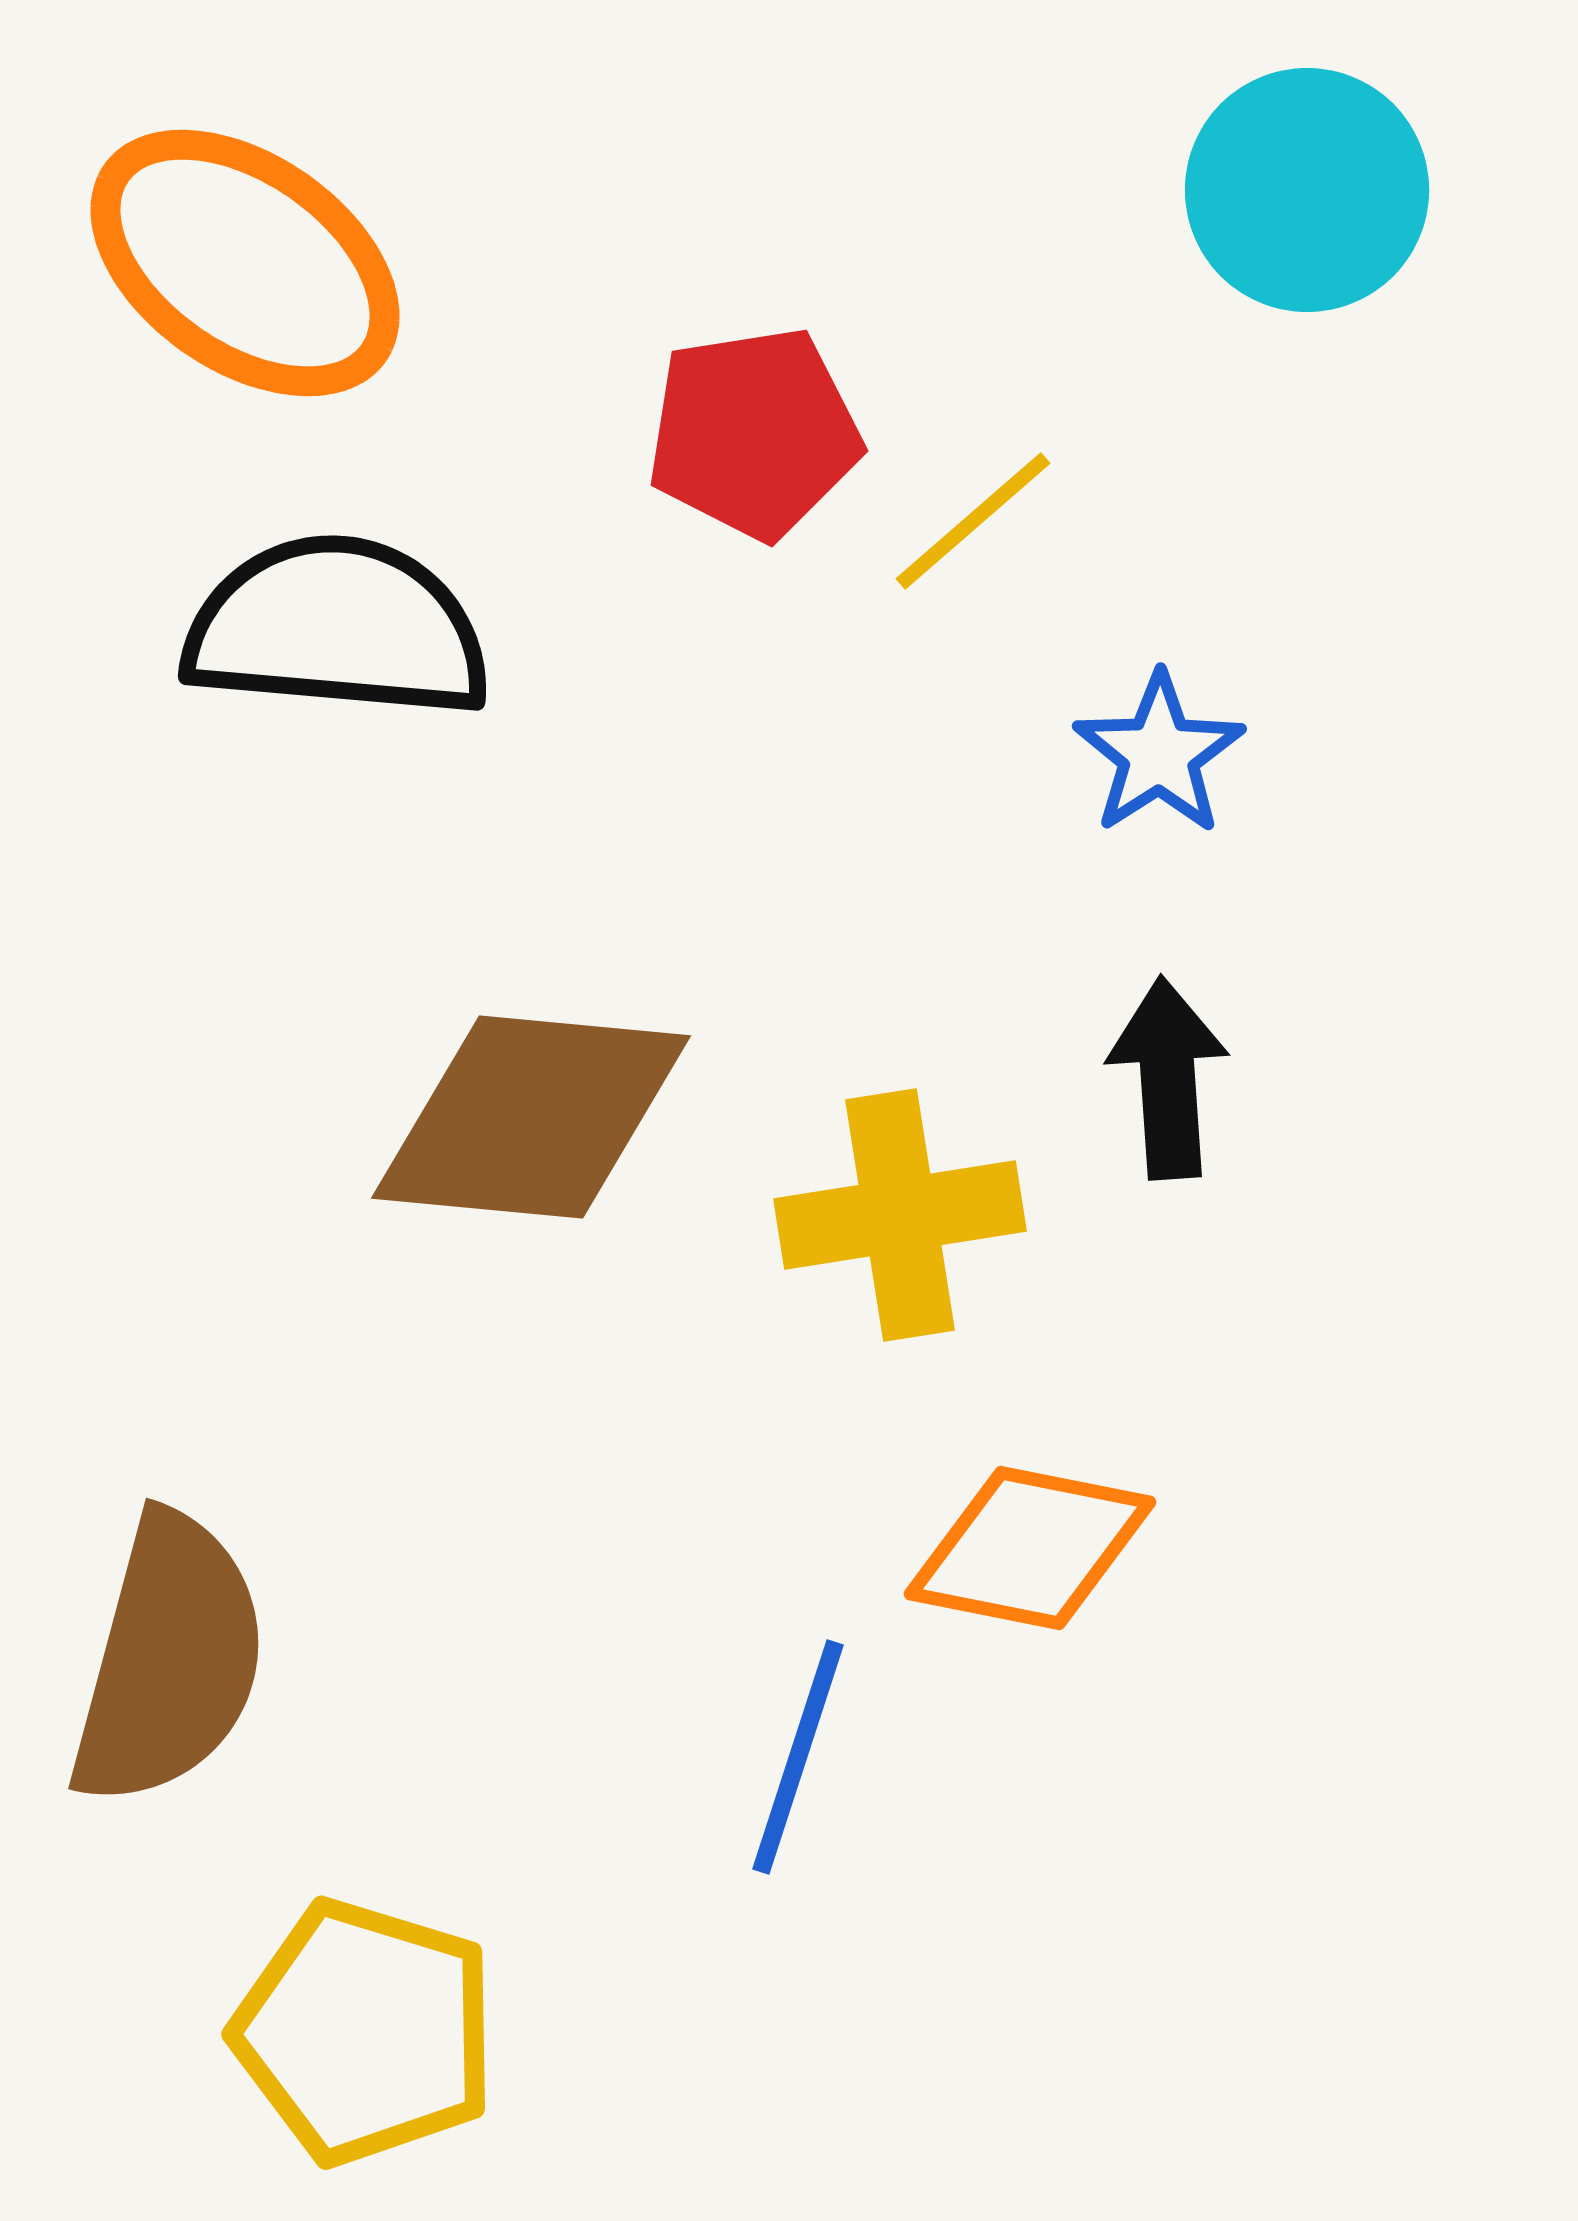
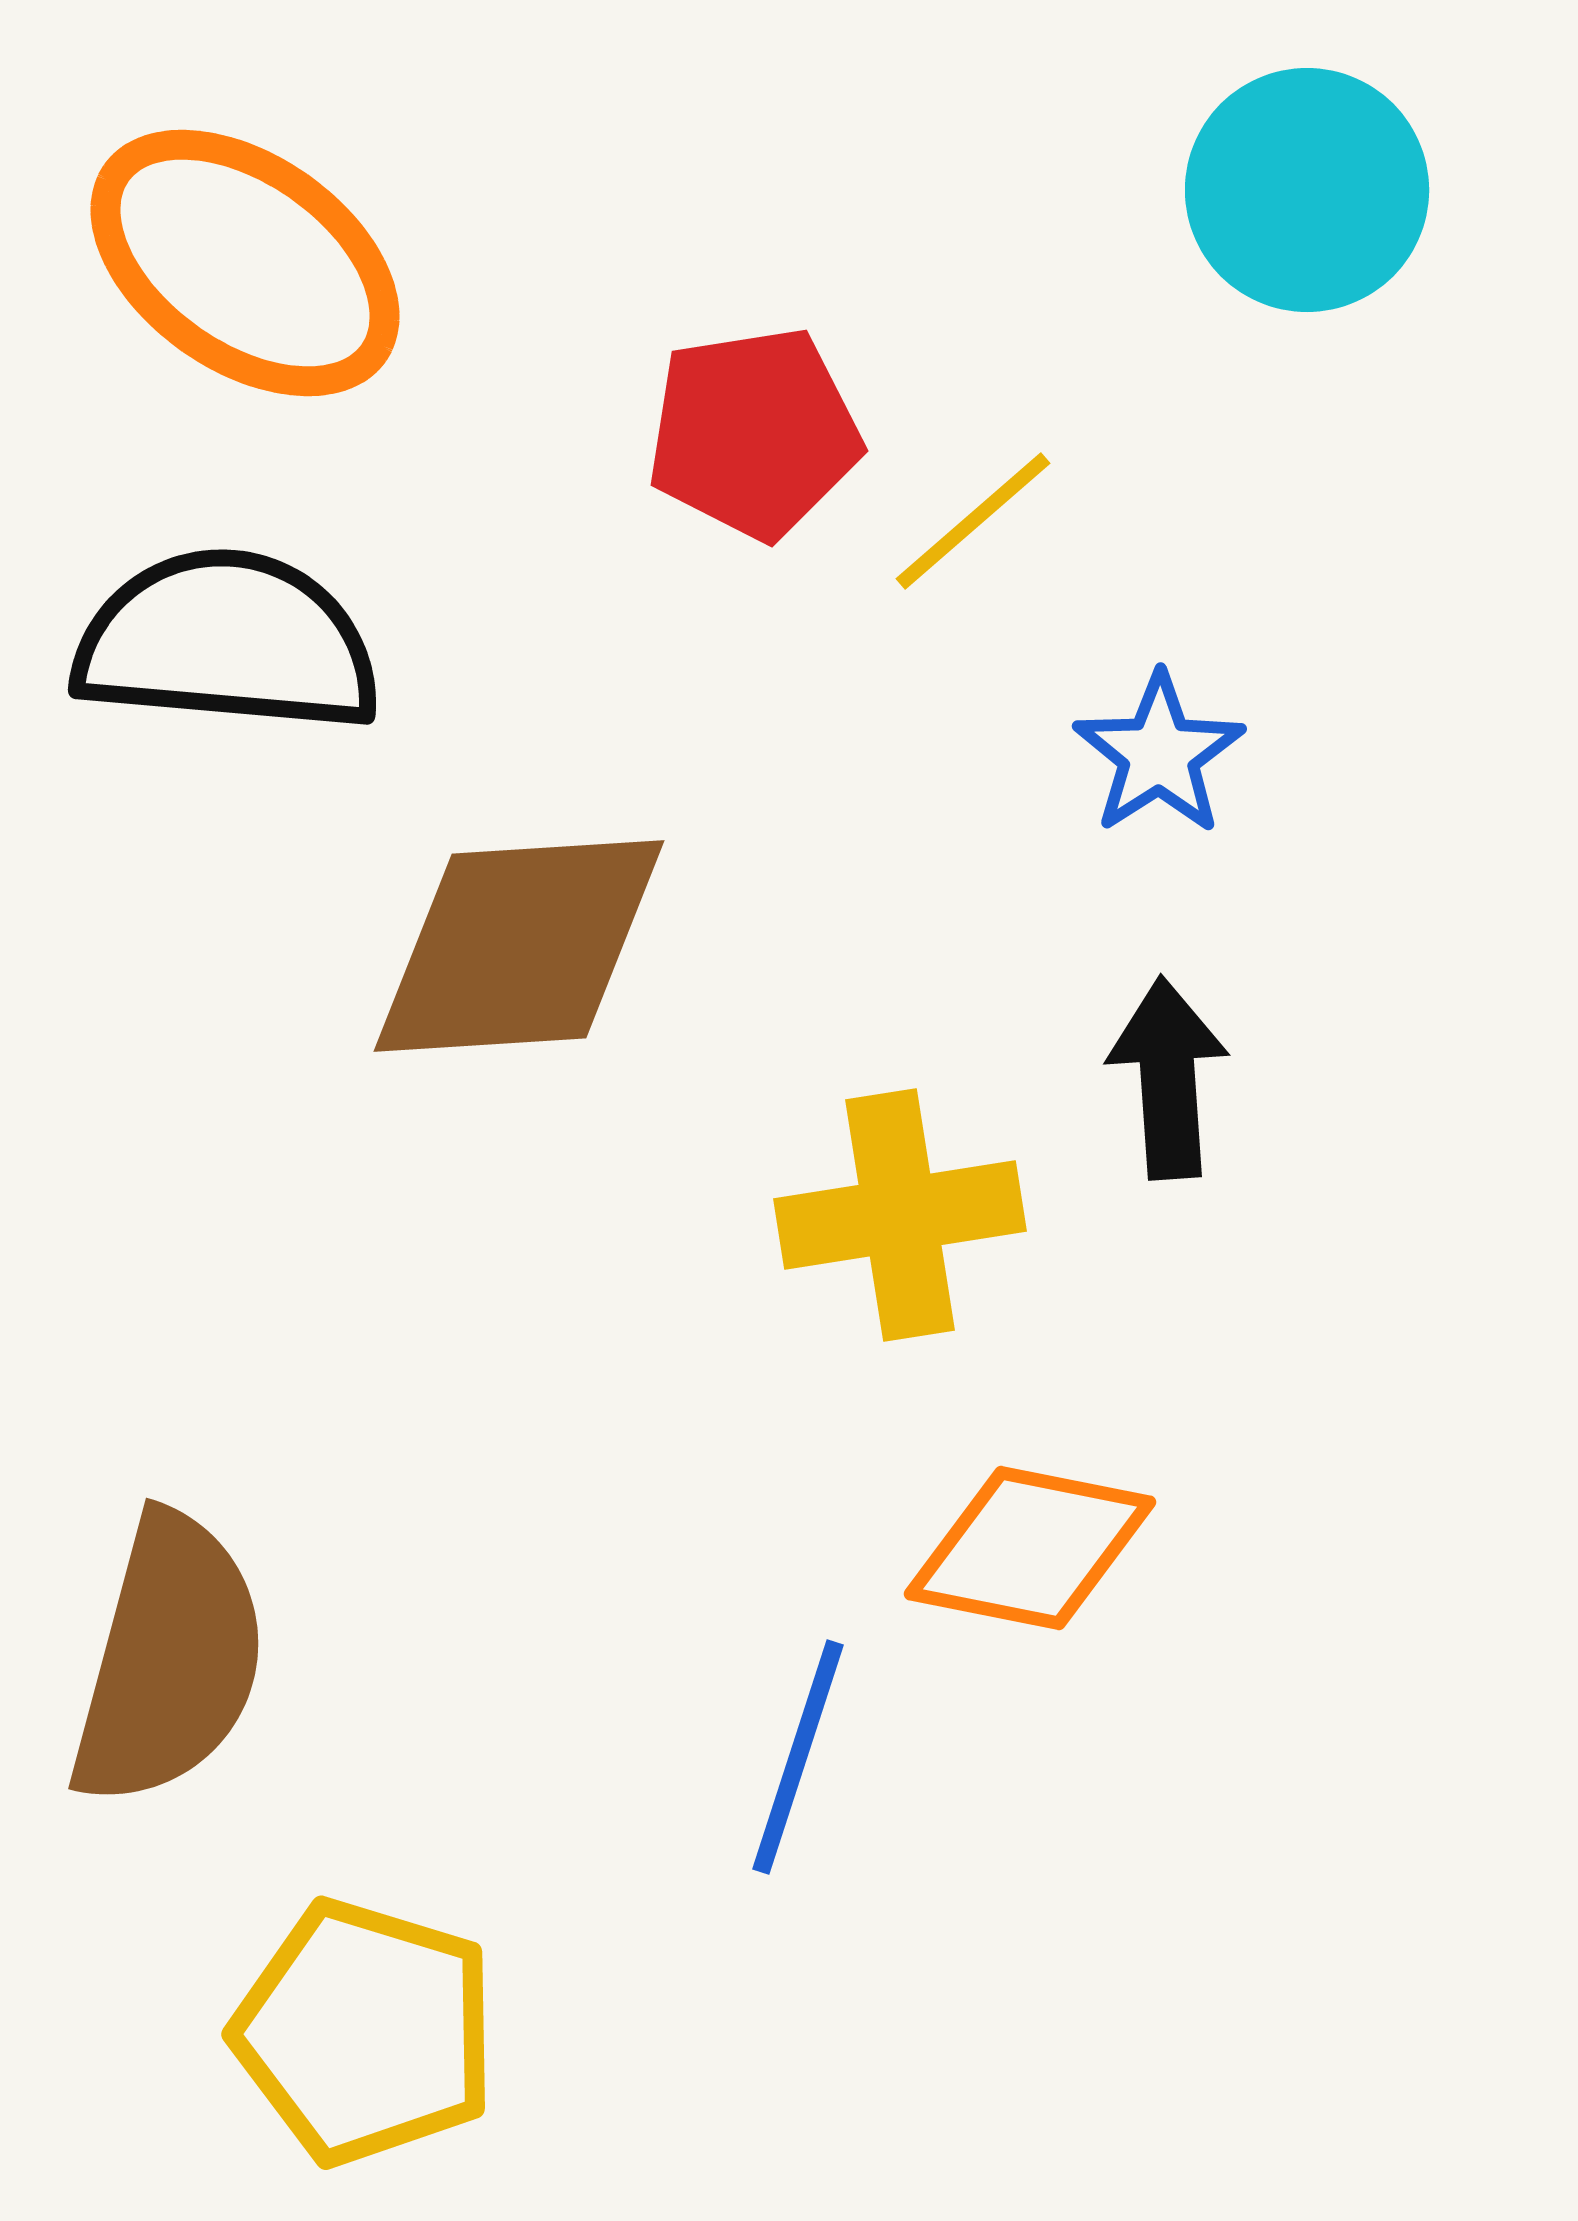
black semicircle: moved 110 px left, 14 px down
brown diamond: moved 12 px left, 171 px up; rotated 9 degrees counterclockwise
